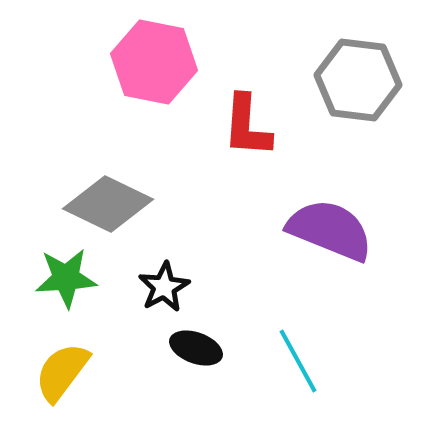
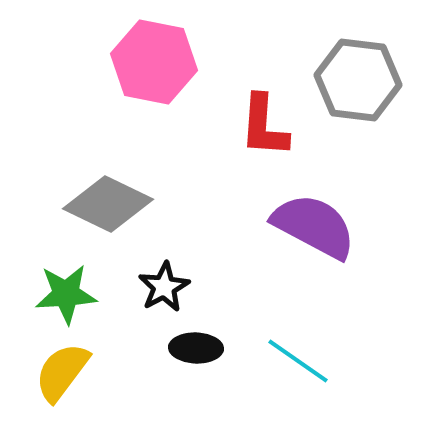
red L-shape: moved 17 px right
purple semicircle: moved 16 px left, 4 px up; rotated 6 degrees clockwise
green star: moved 16 px down
black ellipse: rotated 18 degrees counterclockwise
cyan line: rotated 26 degrees counterclockwise
